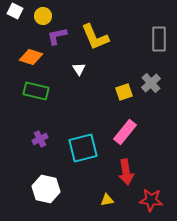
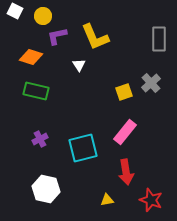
white triangle: moved 4 px up
red star: rotated 15 degrees clockwise
